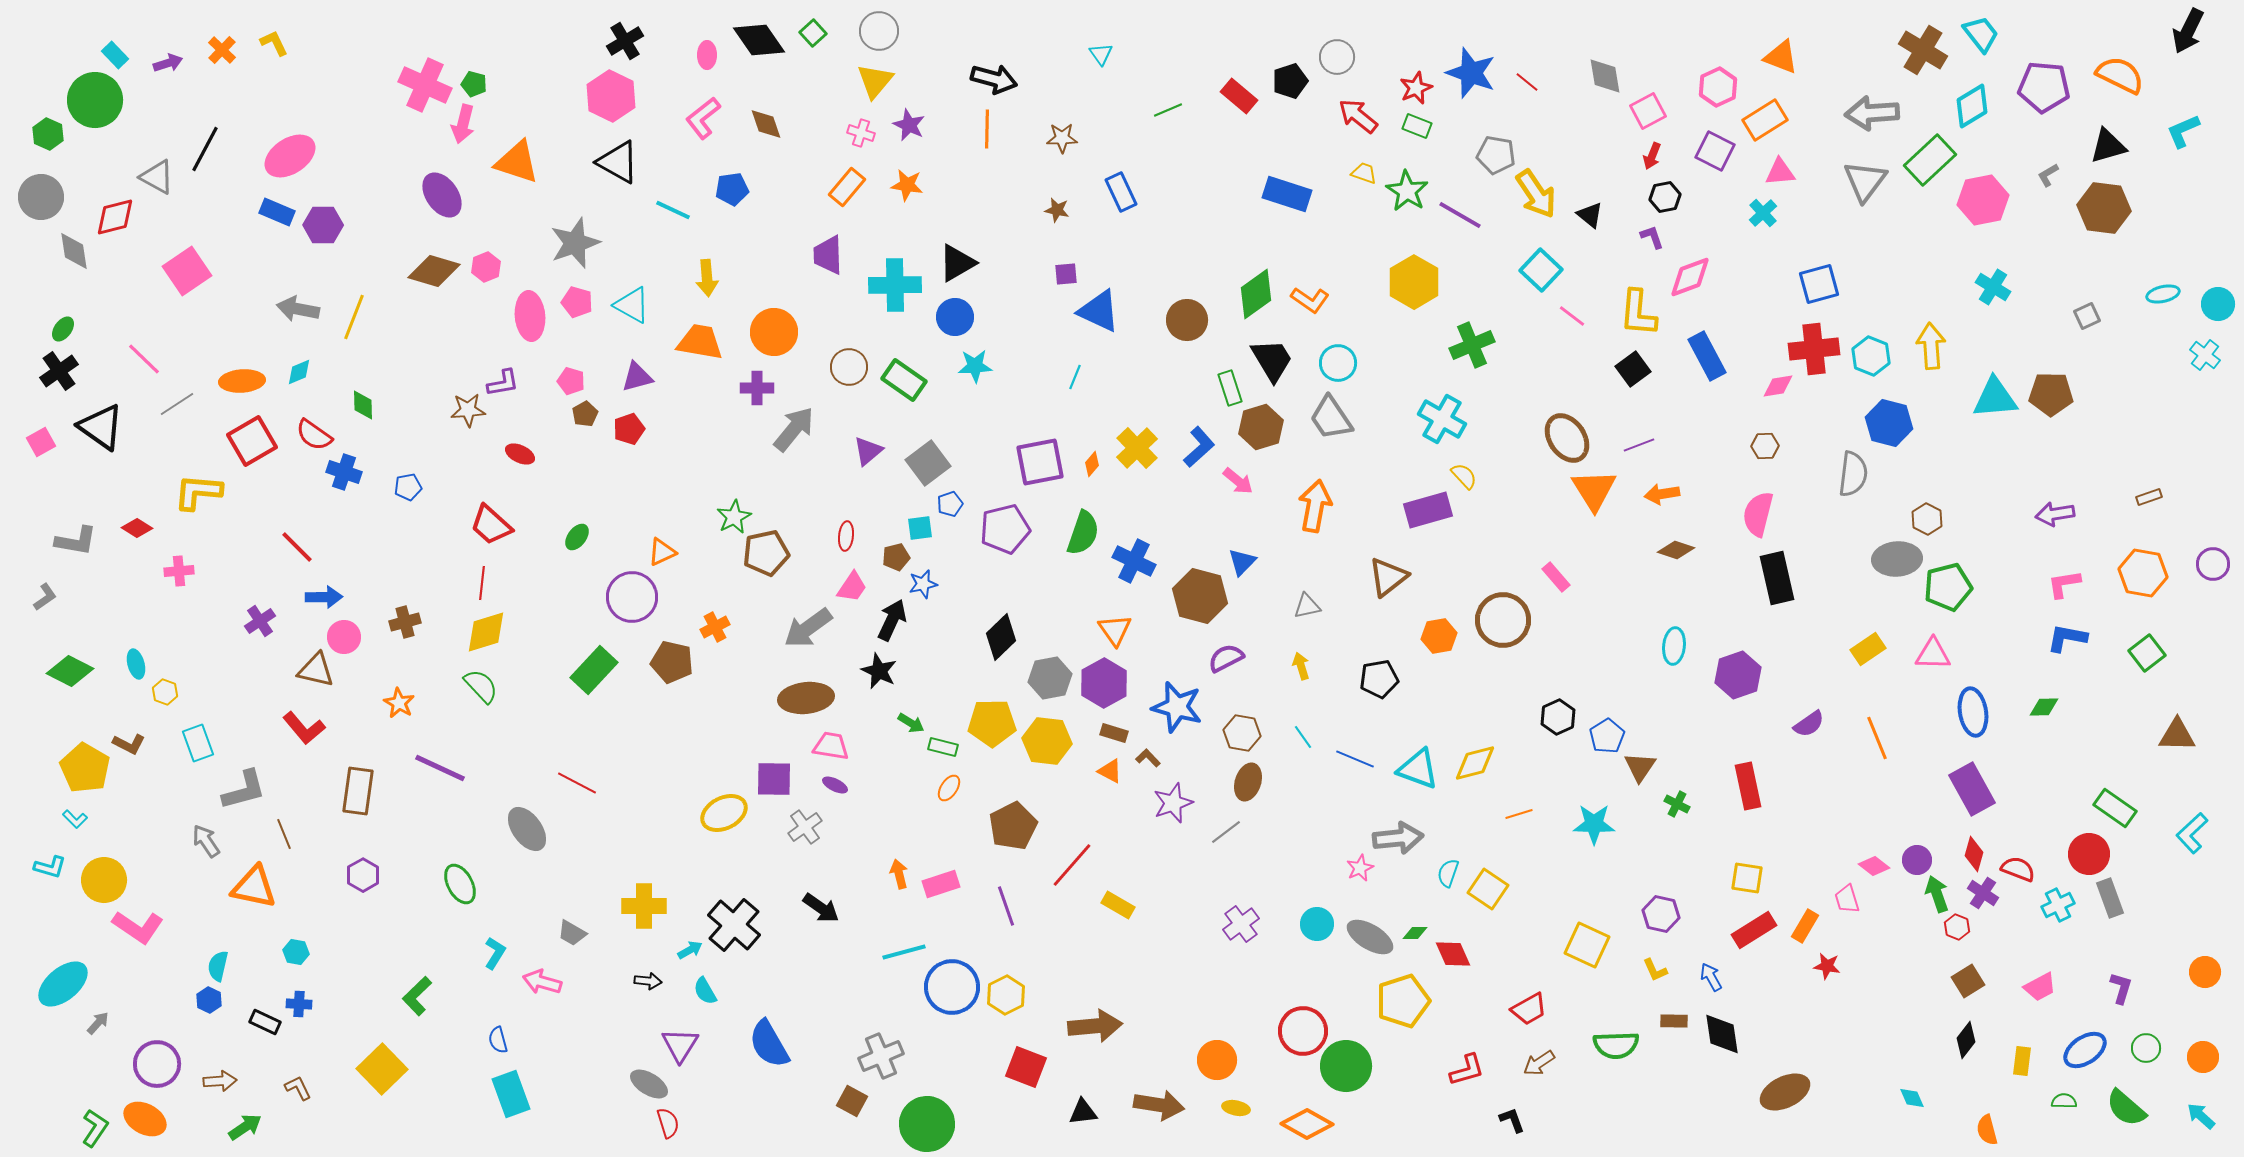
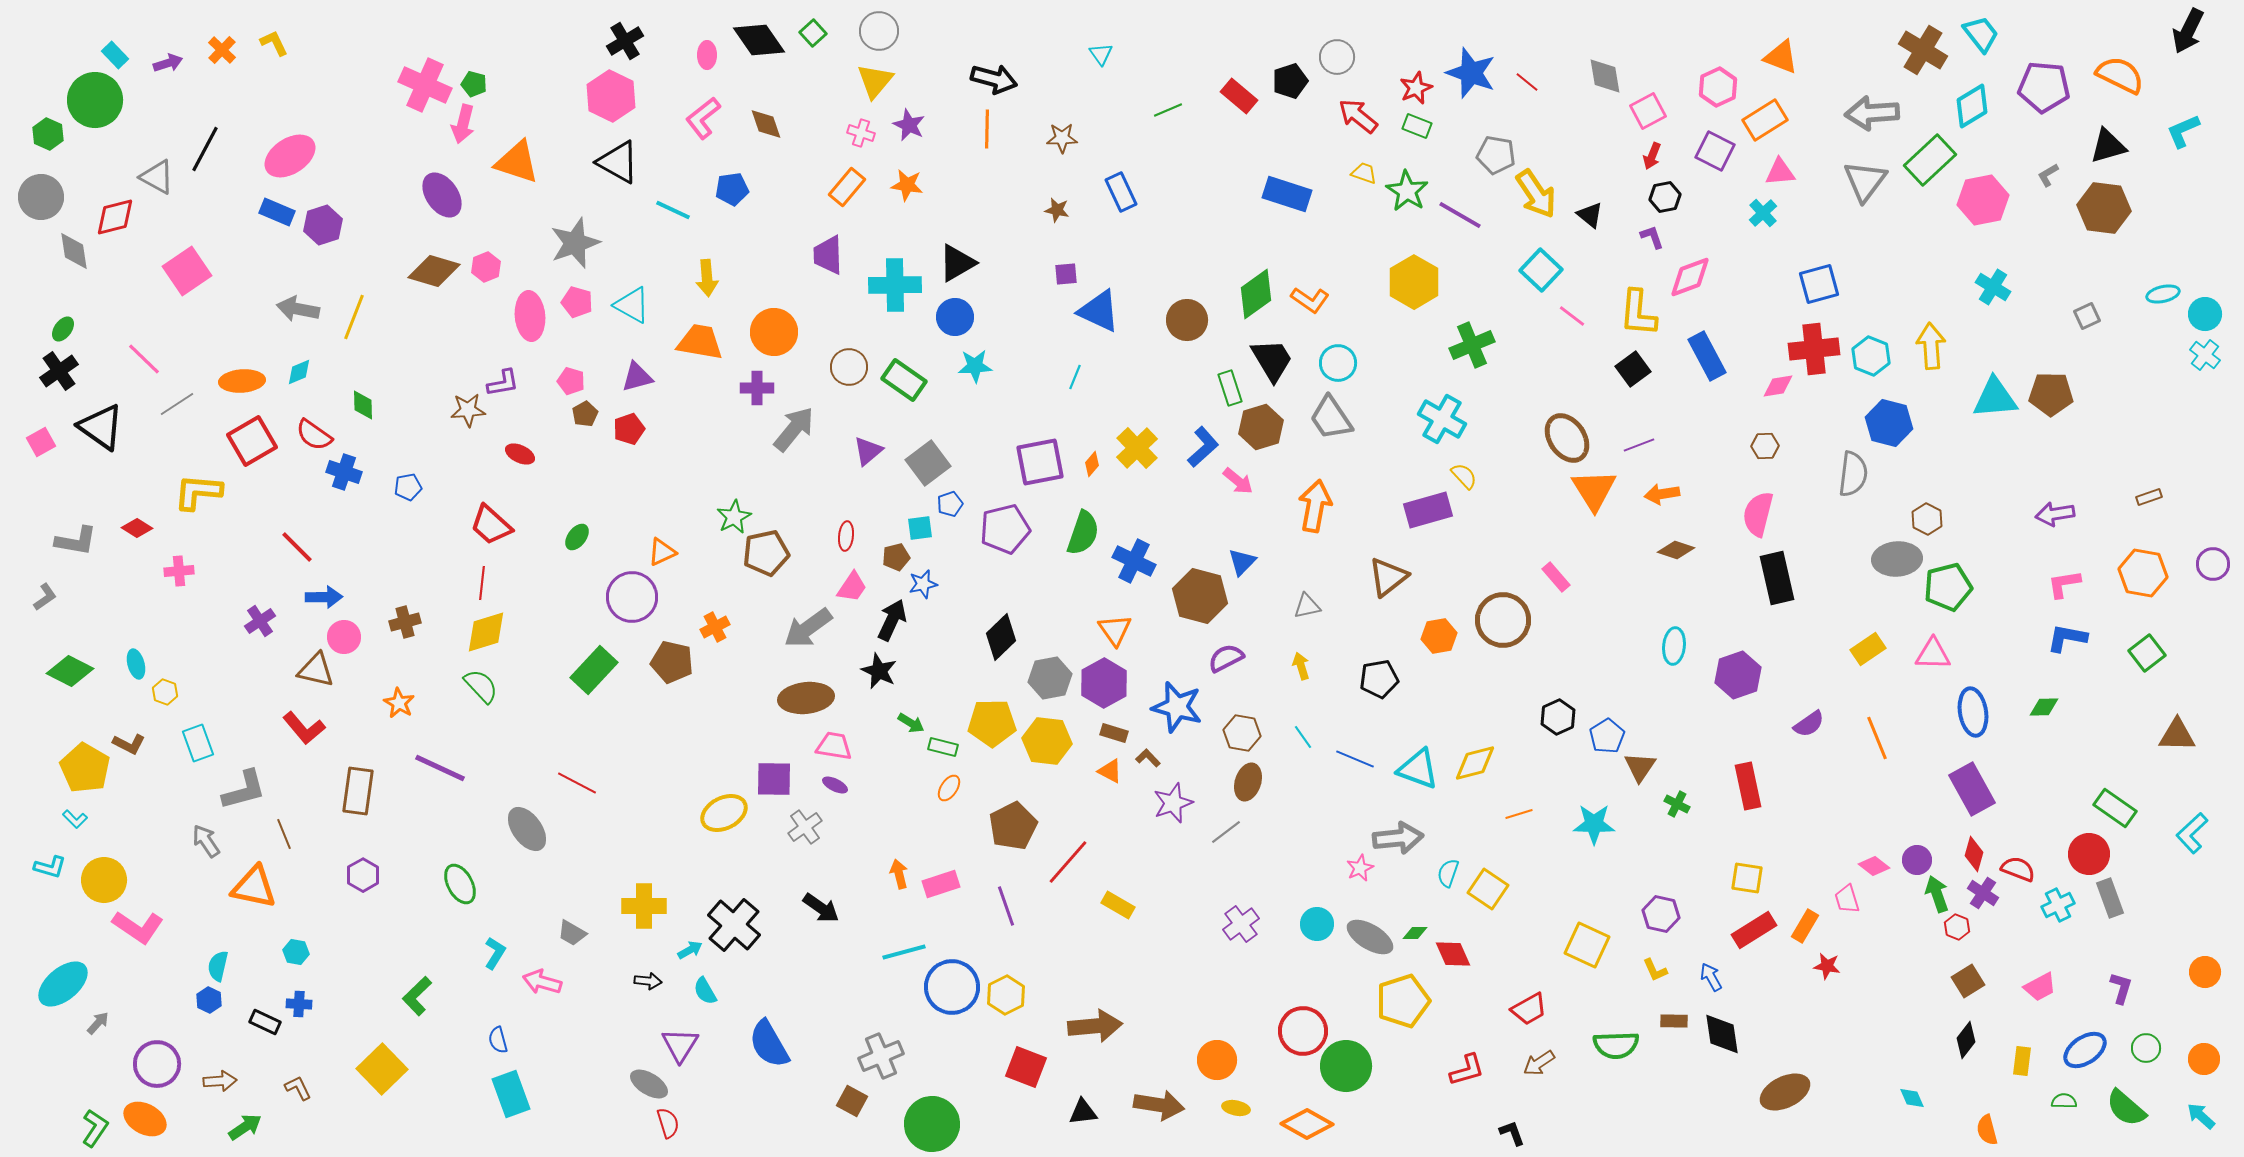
purple hexagon at (323, 225): rotated 18 degrees counterclockwise
cyan circle at (2218, 304): moved 13 px left, 10 px down
blue L-shape at (1199, 447): moved 4 px right
pink trapezoid at (831, 746): moved 3 px right
red line at (1072, 865): moved 4 px left, 3 px up
orange circle at (2203, 1057): moved 1 px right, 2 px down
black L-shape at (1512, 1120): moved 13 px down
green circle at (927, 1124): moved 5 px right
